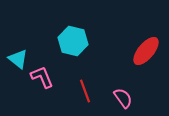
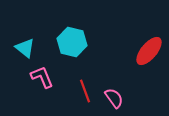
cyan hexagon: moved 1 px left, 1 px down
red ellipse: moved 3 px right
cyan triangle: moved 7 px right, 11 px up
pink semicircle: moved 9 px left
